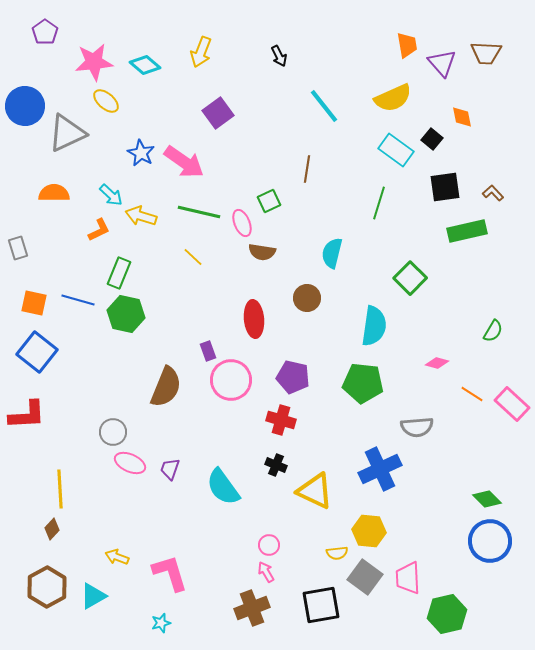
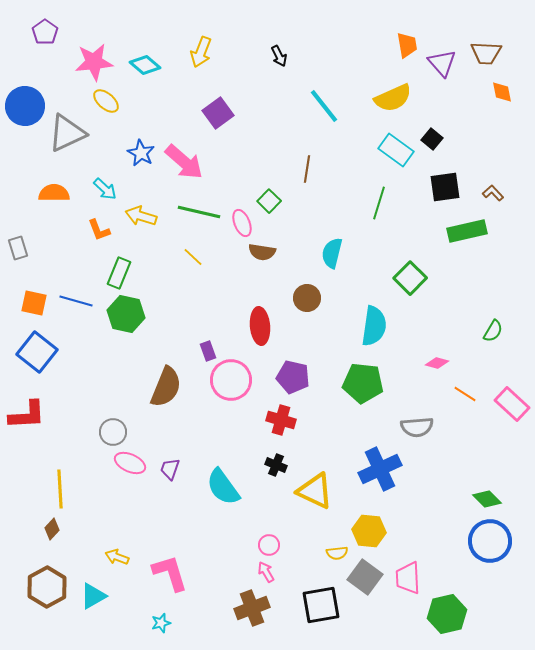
orange diamond at (462, 117): moved 40 px right, 25 px up
pink arrow at (184, 162): rotated 6 degrees clockwise
cyan arrow at (111, 195): moved 6 px left, 6 px up
green square at (269, 201): rotated 20 degrees counterclockwise
orange L-shape at (99, 230): rotated 95 degrees clockwise
blue line at (78, 300): moved 2 px left, 1 px down
red ellipse at (254, 319): moved 6 px right, 7 px down
orange line at (472, 394): moved 7 px left
